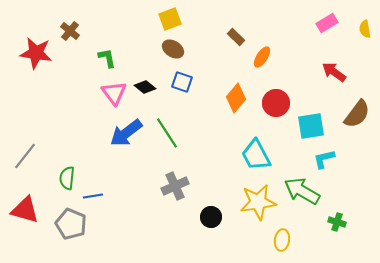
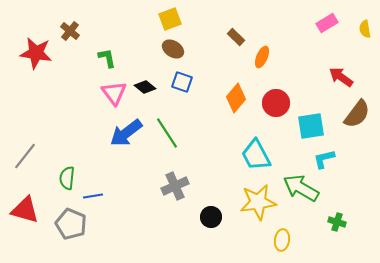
orange ellipse: rotated 10 degrees counterclockwise
red arrow: moved 7 px right, 5 px down
green arrow: moved 1 px left, 3 px up
